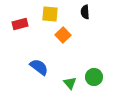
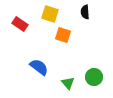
yellow square: rotated 12 degrees clockwise
red rectangle: rotated 49 degrees clockwise
orange square: rotated 28 degrees counterclockwise
green triangle: moved 2 px left
